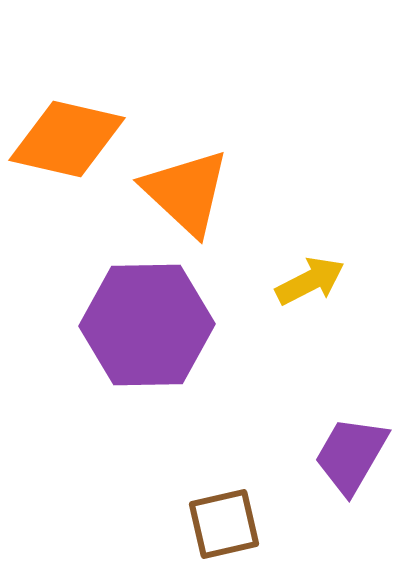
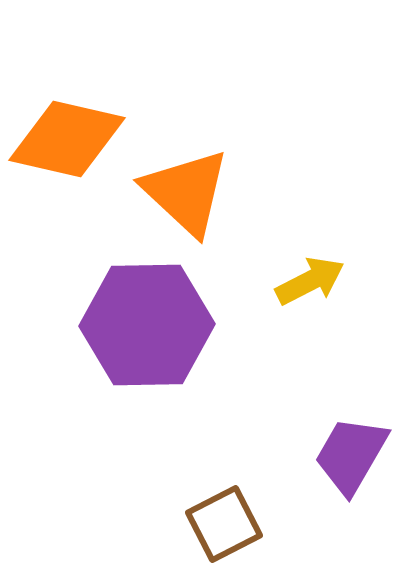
brown square: rotated 14 degrees counterclockwise
